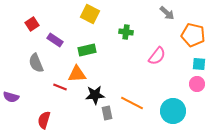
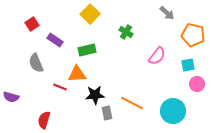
yellow square: rotated 18 degrees clockwise
green cross: rotated 24 degrees clockwise
cyan square: moved 11 px left, 1 px down; rotated 16 degrees counterclockwise
